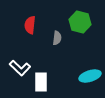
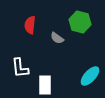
gray semicircle: rotated 120 degrees clockwise
white L-shape: rotated 40 degrees clockwise
cyan ellipse: rotated 30 degrees counterclockwise
white rectangle: moved 4 px right, 3 px down
